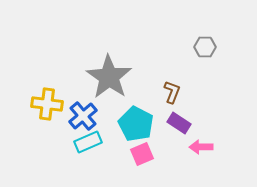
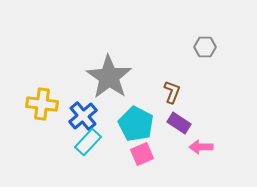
yellow cross: moved 5 px left
cyan rectangle: rotated 24 degrees counterclockwise
